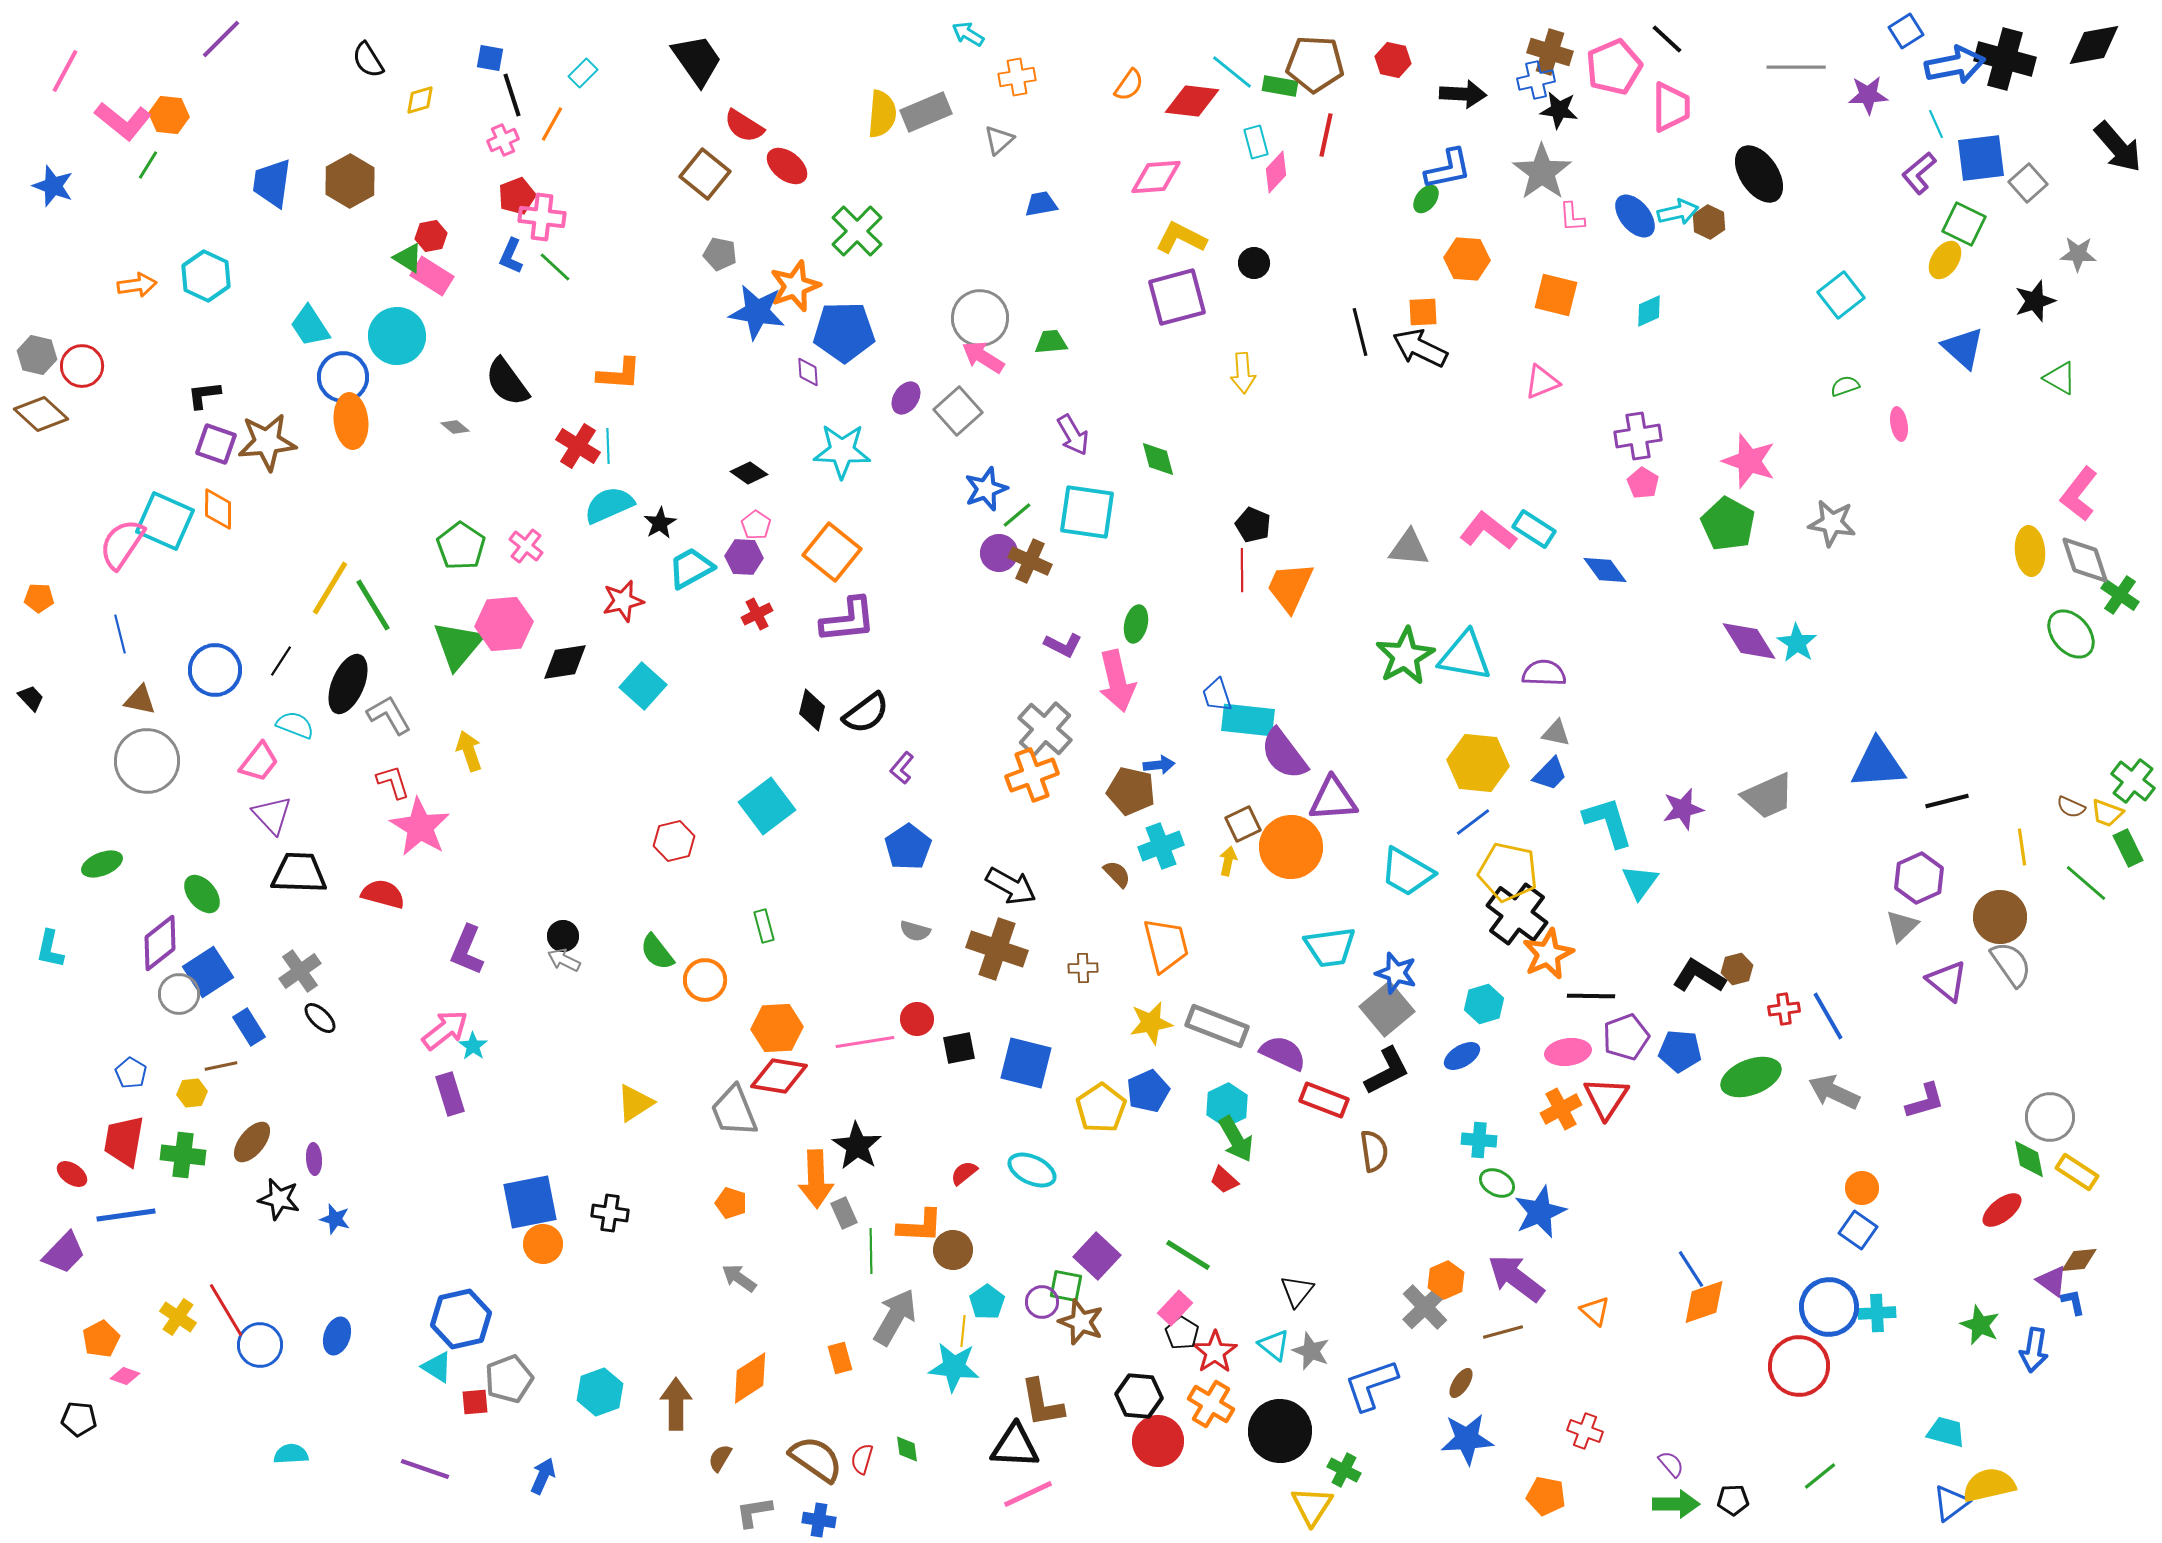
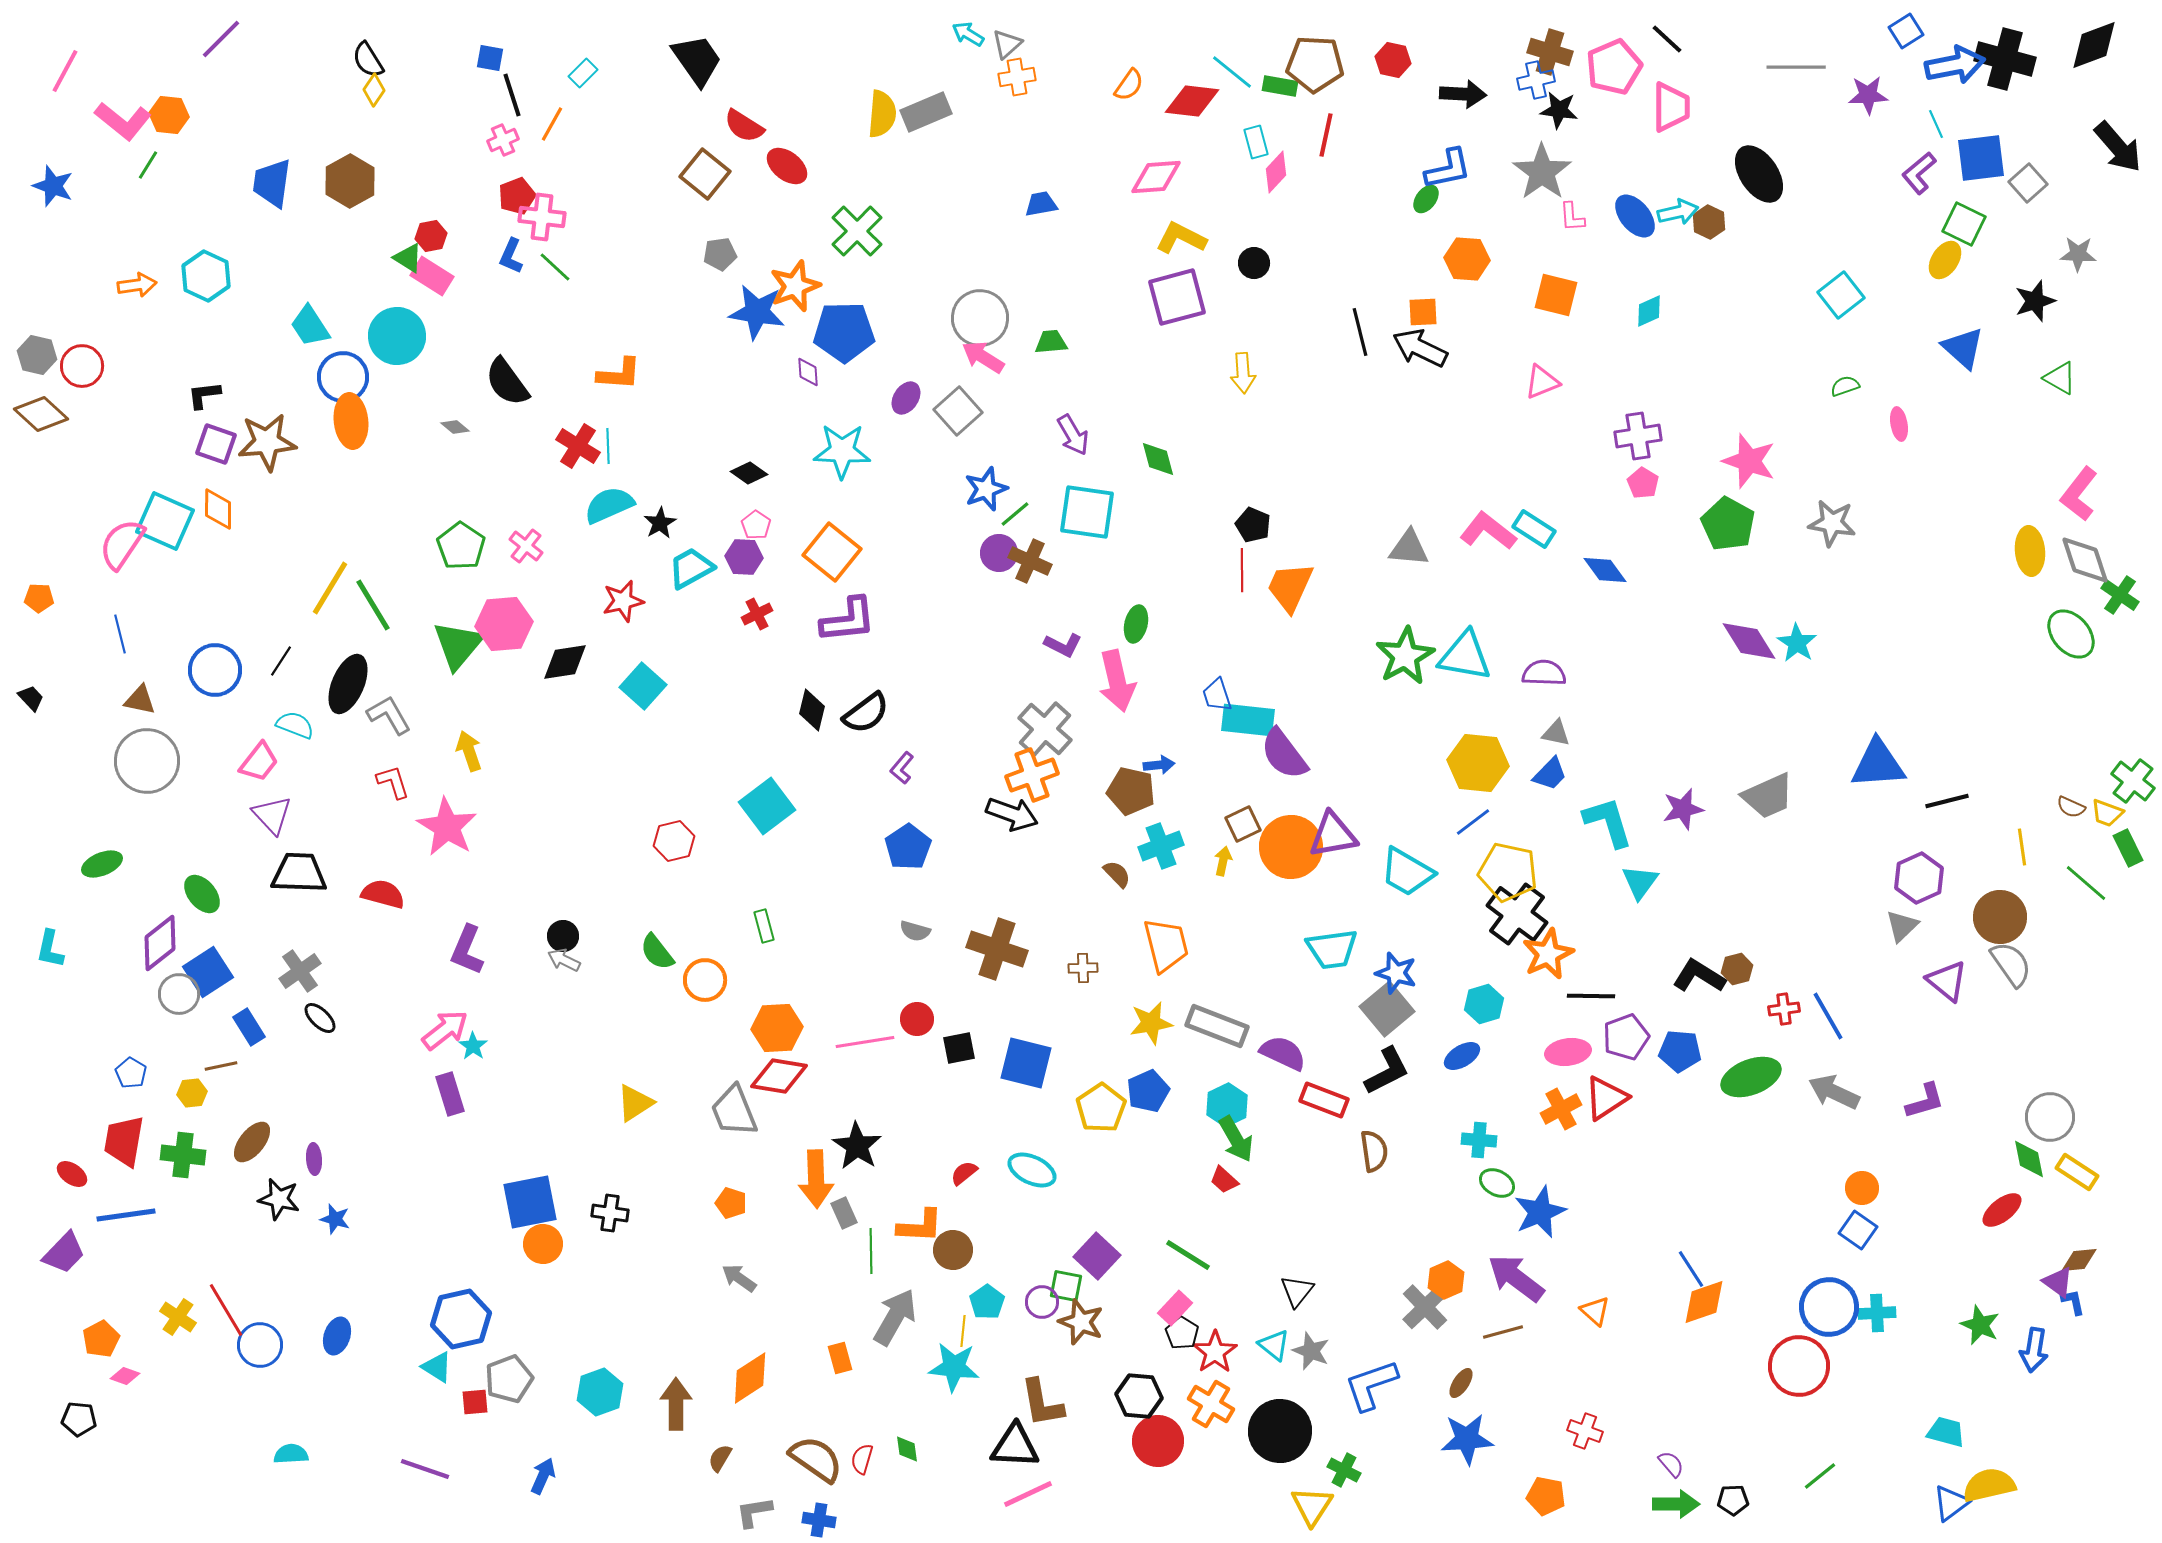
black diamond at (2094, 45): rotated 10 degrees counterclockwise
yellow diamond at (420, 100): moved 46 px left, 10 px up; rotated 40 degrees counterclockwise
gray triangle at (999, 140): moved 8 px right, 96 px up
gray pentagon at (720, 254): rotated 20 degrees counterclockwise
green line at (1017, 515): moved 2 px left, 1 px up
purple triangle at (1333, 799): moved 36 px down; rotated 6 degrees counterclockwise
pink star at (420, 827): moved 27 px right
yellow arrow at (1228, 861): moved 5 px left
black arrow at (1011, 886): moved 1 px right, 72 px up; rotated 9 degrees counterclockwise
cyan trapezoid at (1330, 947): moved 2 px right, 2 px down
red triangle at (1606, 1098): rotated 24 degrees clockwise
purple triangle at (2052, 1281): moved 6 px right, 1 px down
